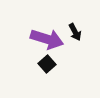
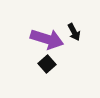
black arrow: moved 1 px left
